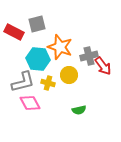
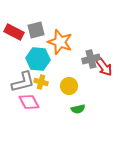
gray square: moved 1 px left, 6 px down
orange star: moved 5 px up
gray cross: moved 2 px right, 3 px down
red arrow: moved 1 px right, 1 px down
yellow circle: moved 11 px down
yellow cross: moved 7 px left, 1 px up
pink diamond: moved 1 px left, 1 px up
green semicircle: moved 1 px left, 1 px up
